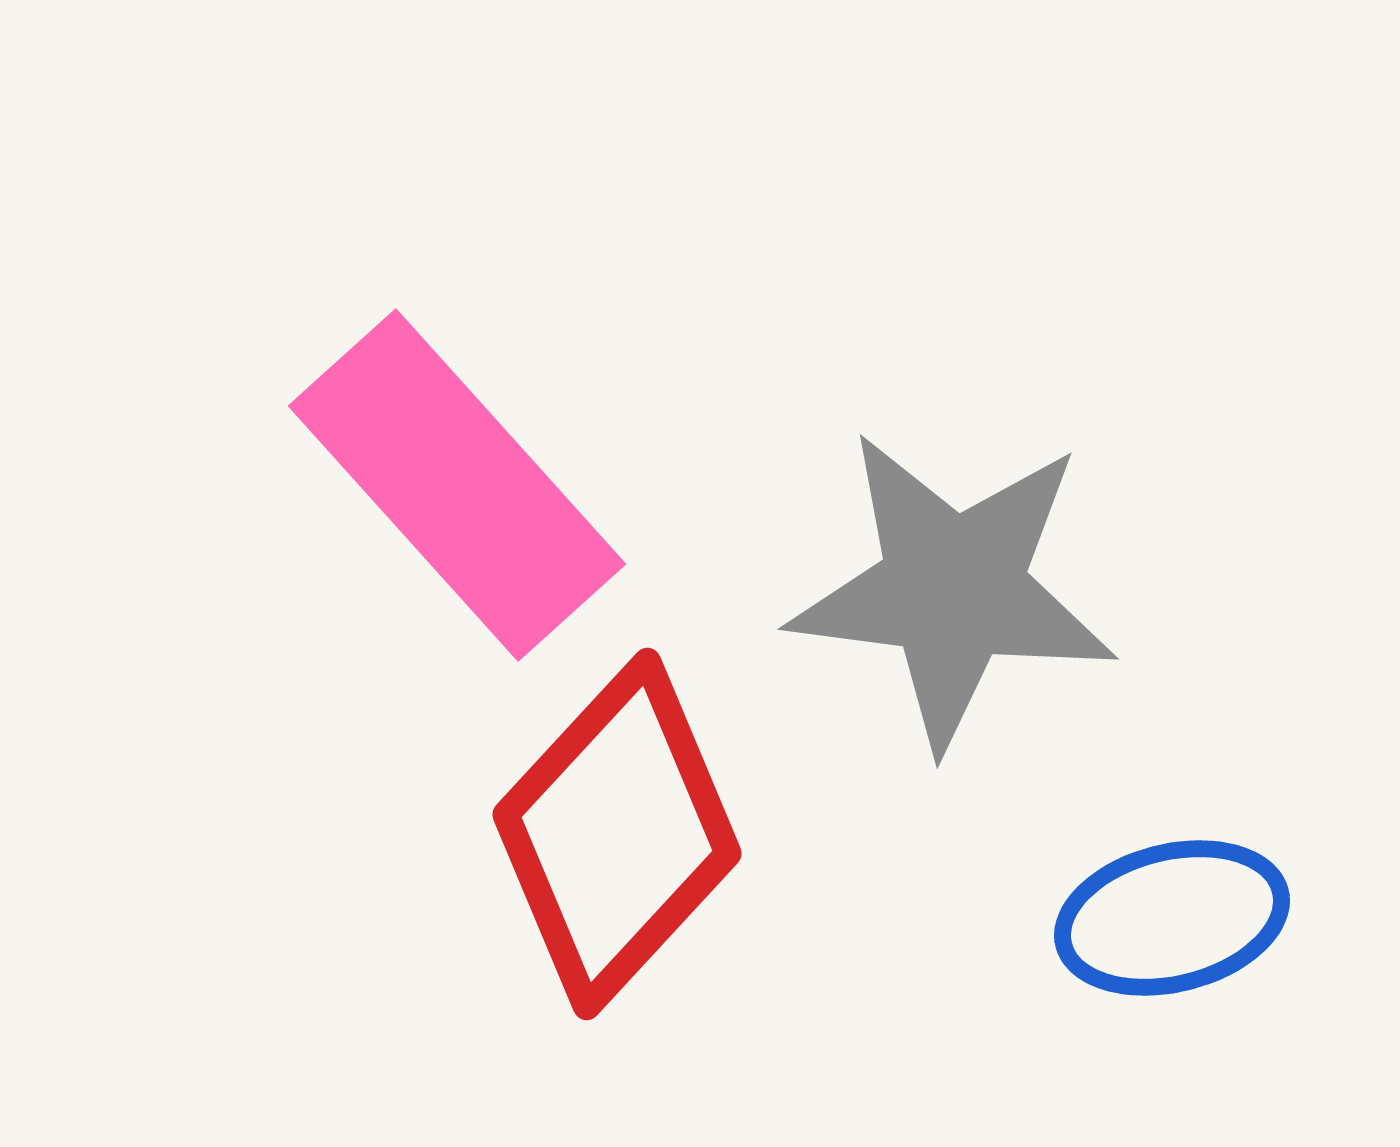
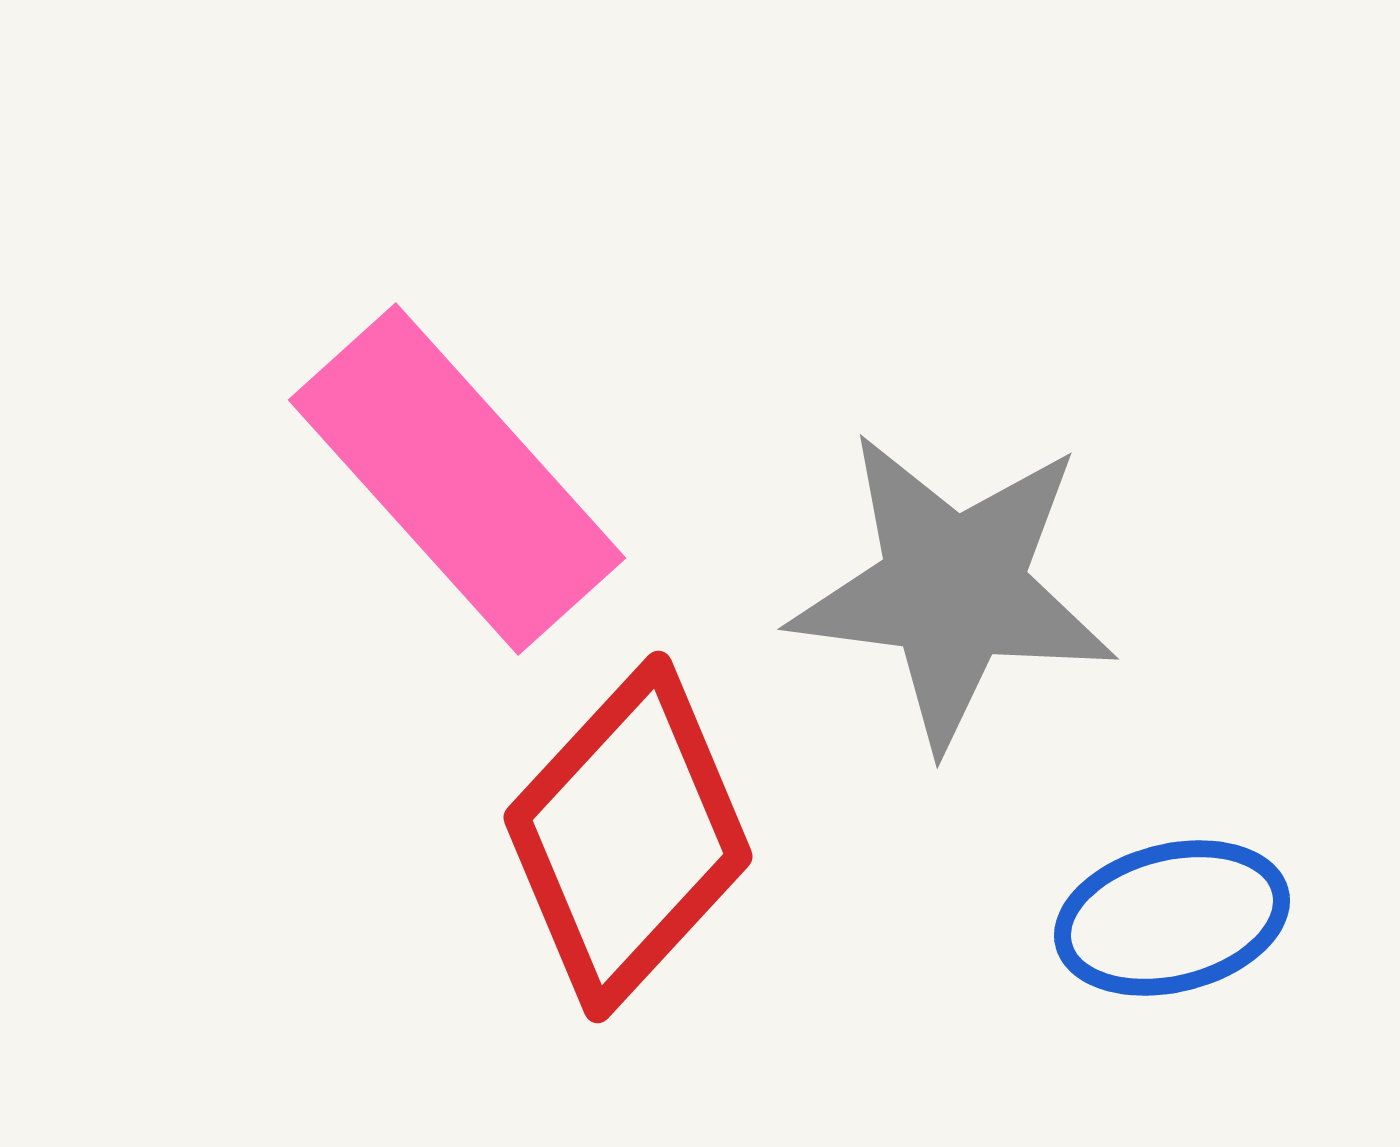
pink rectangle: moved 6 px up
red diamond: moved 11 px right, 3 px down
